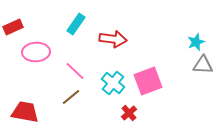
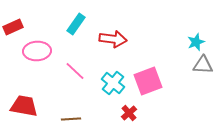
pink ellipse: moved 1 px right, 1 px up
brown line: moved 22 px down; rotated 36 degrees clockwise
red trapezoid: moved 1 px left, 6 px up
